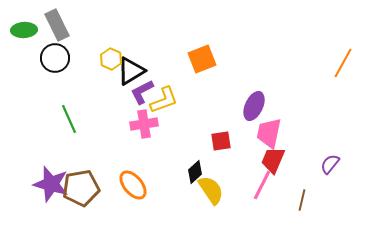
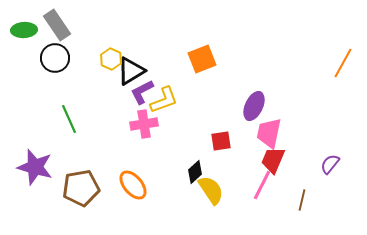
gray rectangle: rotated 8 degrees counterclockwise
purple star: moved 16 px left, 17 px up
